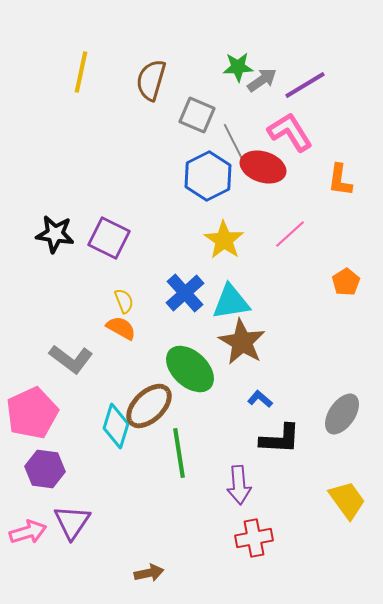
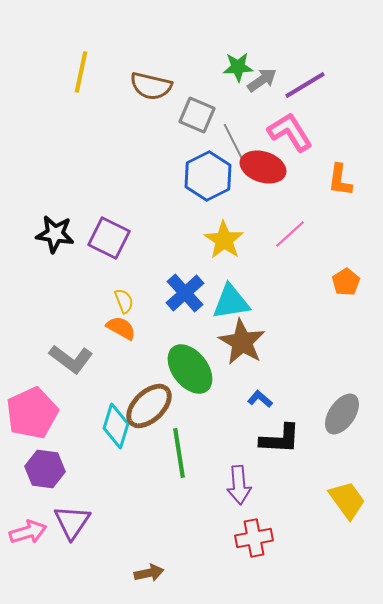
brown semicircle: moved 6 px down; rotated 93 degrees counterclockwise
green ellipse: rotated 9 degrees clockwise
